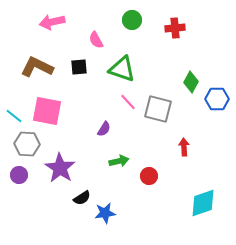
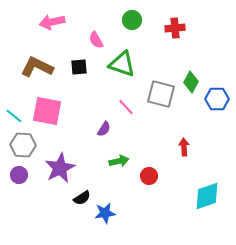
green triangle: moved 5 px up
pink line: moved 2 px left, 5 px down
gray square: moved 3 px right, 15 px up
gray hexagon: moved 4 px left, 1 px down
purple star: rotated 12 degrees clockwise
cyan diamond: moved 4 px right, 7 px up
